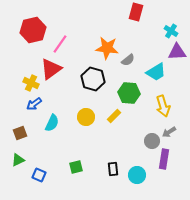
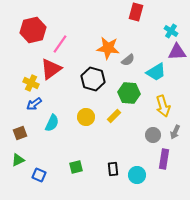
orange star: moved 1 px right
gray arrow: moved 6 px right; rotated 32 degrees counterclockwise
gray circle: moved 1 px right, 6 px up
